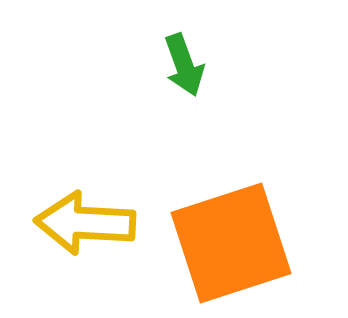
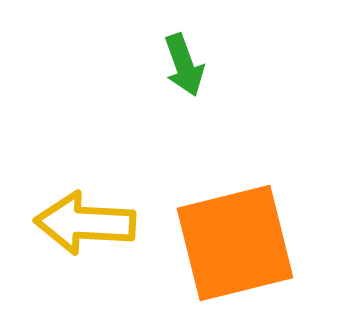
orange square: moved 4 px right; rotated 4 degrees clockwise
